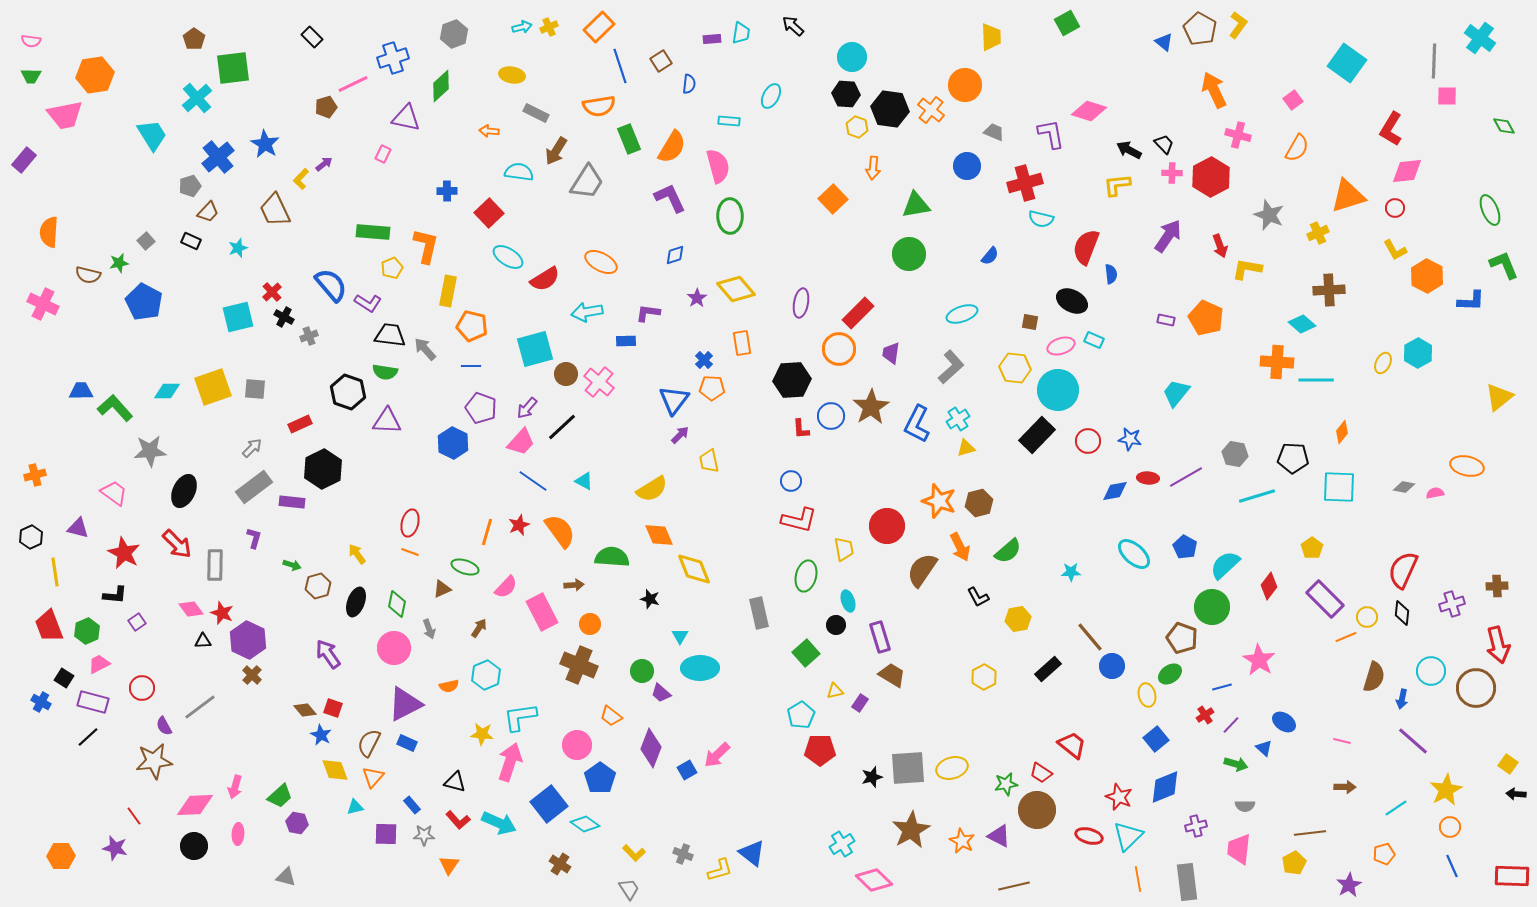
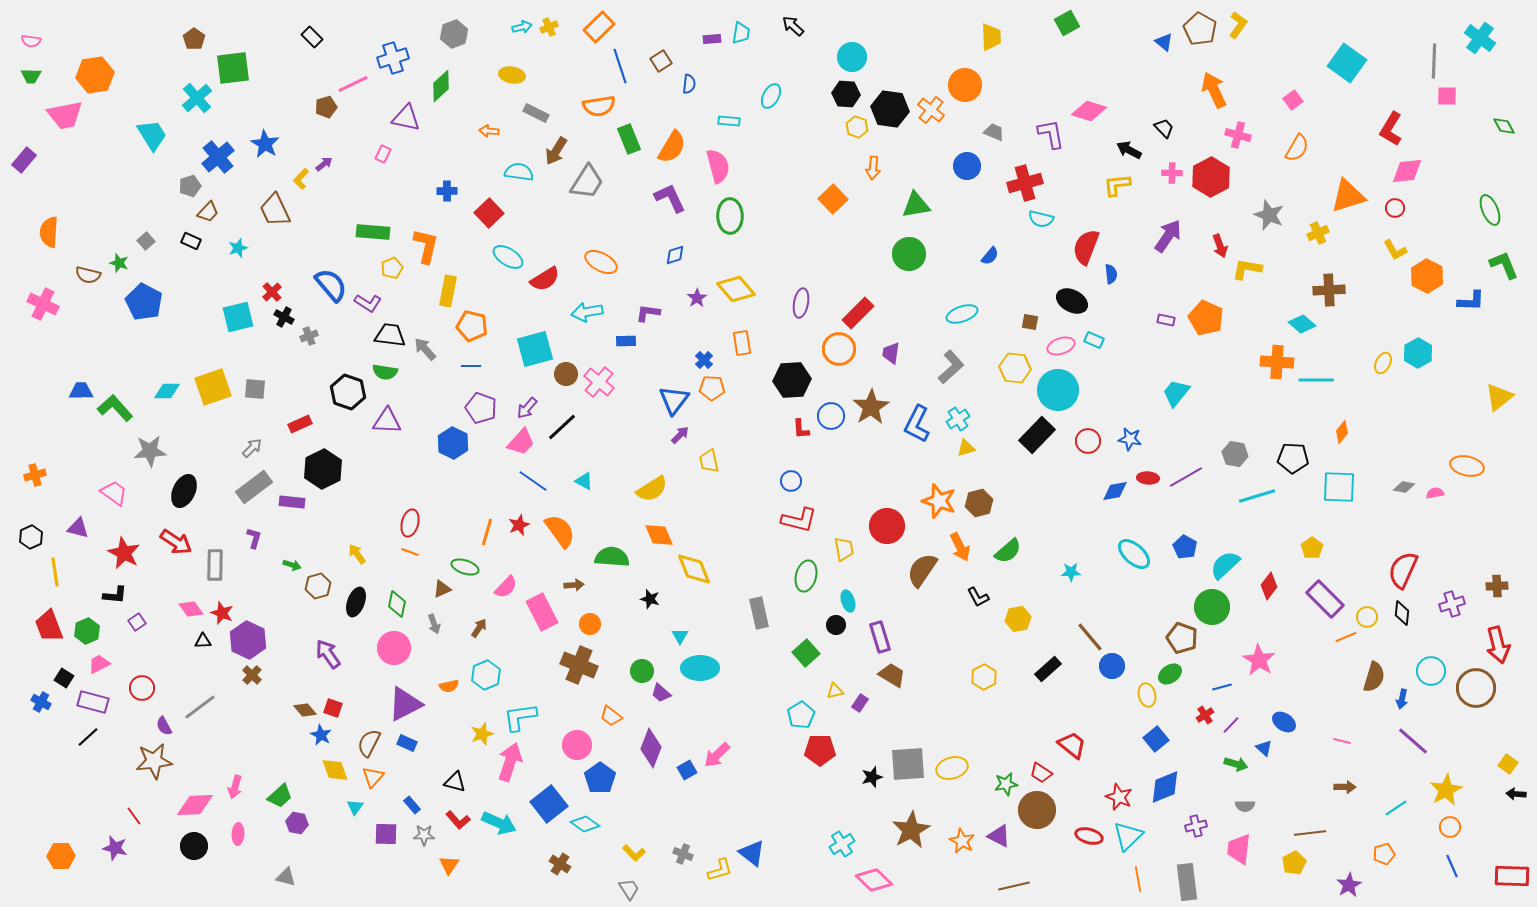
black trapezoid at (1164, 144): moved 16 px up
green star at (119, 263): rotated 30 degrees clockwise
red arrow at (177, 544): moved 1 px left, 2 px up; rotated 12 degrees counterclockwise
gray arrow at (429, 629): moved 5 px right, 5 px up
yellow star at (482, 734): rotated 25 degrees counterclockwise
gray square at (908, 768): moved 4 px up
cyan triangle at (355, 807): rotated 42 degrees counterclockwise
